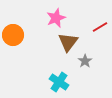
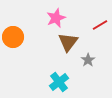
red line: moved 2 px up
orange circle: moved 2 px down
gray star: moved 3 px right, 1 px up
cyan cross: rotated 18 degrees clockwise
